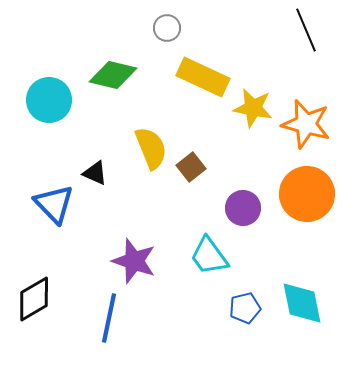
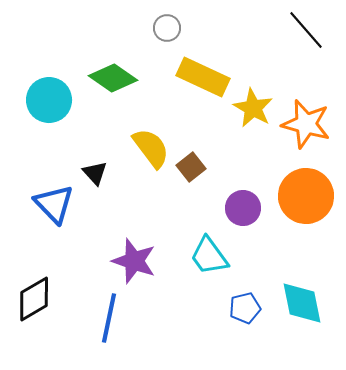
black line: rotated 18 degrees counterclockwise
green diamond: moved 3 px down; rotated 21 degrees clockwise
yellow star: rotated 18 degrees clockwise
yellow semicircle: rotated 15 degrees counterclockwise
black triangle: rotated 24 degrees clockwise
orange circle: moved 1 px left, 2 px down
